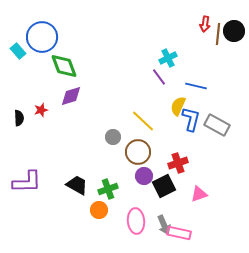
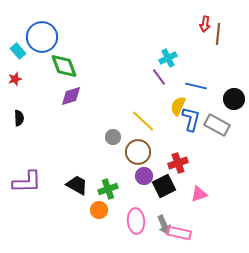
black circle: moved 68 px down
red star: moved 26 px left, 31 px up
